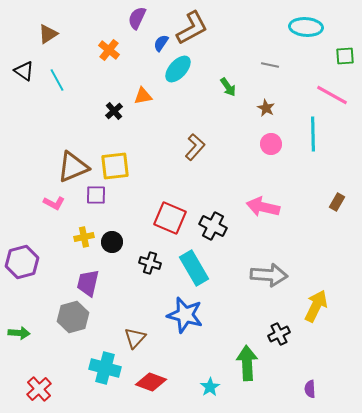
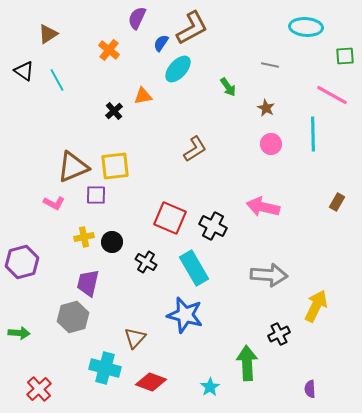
brown L-shape at (195, 147): moved 2 px down; rotated 16 degrees clockwise
black cross at (150, 263): moved 4 px left, 1 px up; rotated 15 degrees clockwise
